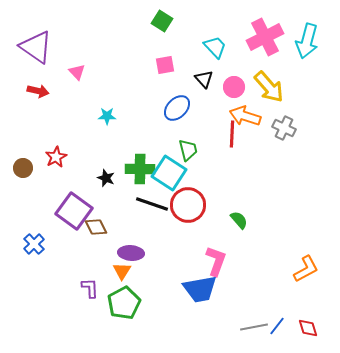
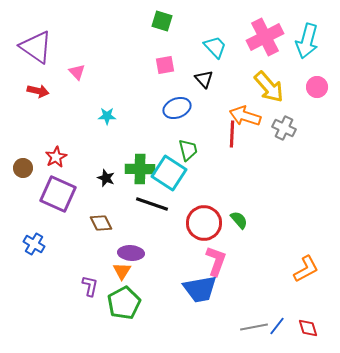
green square: rotated 15 degrees counterclockwise
pink circle: moved 83 px right
blue ellipse: rotated 24 degrees clockwise
red circle: moved 16 px right, 18 px down
purple square: moved 16 px left, 17 px up; rotated 12 degrees counterclockwise
brown diamond: moved 5 px right, 4 px up
blue cross: rotated 15 degrees counterclockwise
purple L-shape: moved 2 px up; rotated 15 degrees clockwise
